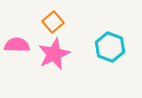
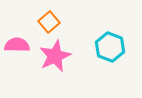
orange square: moved 4 px left
pink star: moved 1 px right, 2 px down
